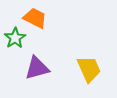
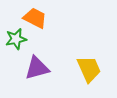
green star: moved 1 px right, 1 px down; rotated 20 degrees clockwise
